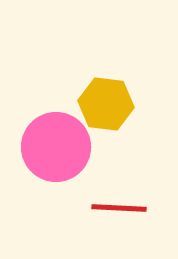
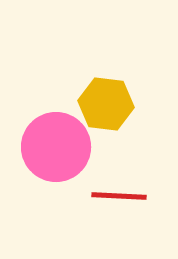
red line: moved 12 px up
